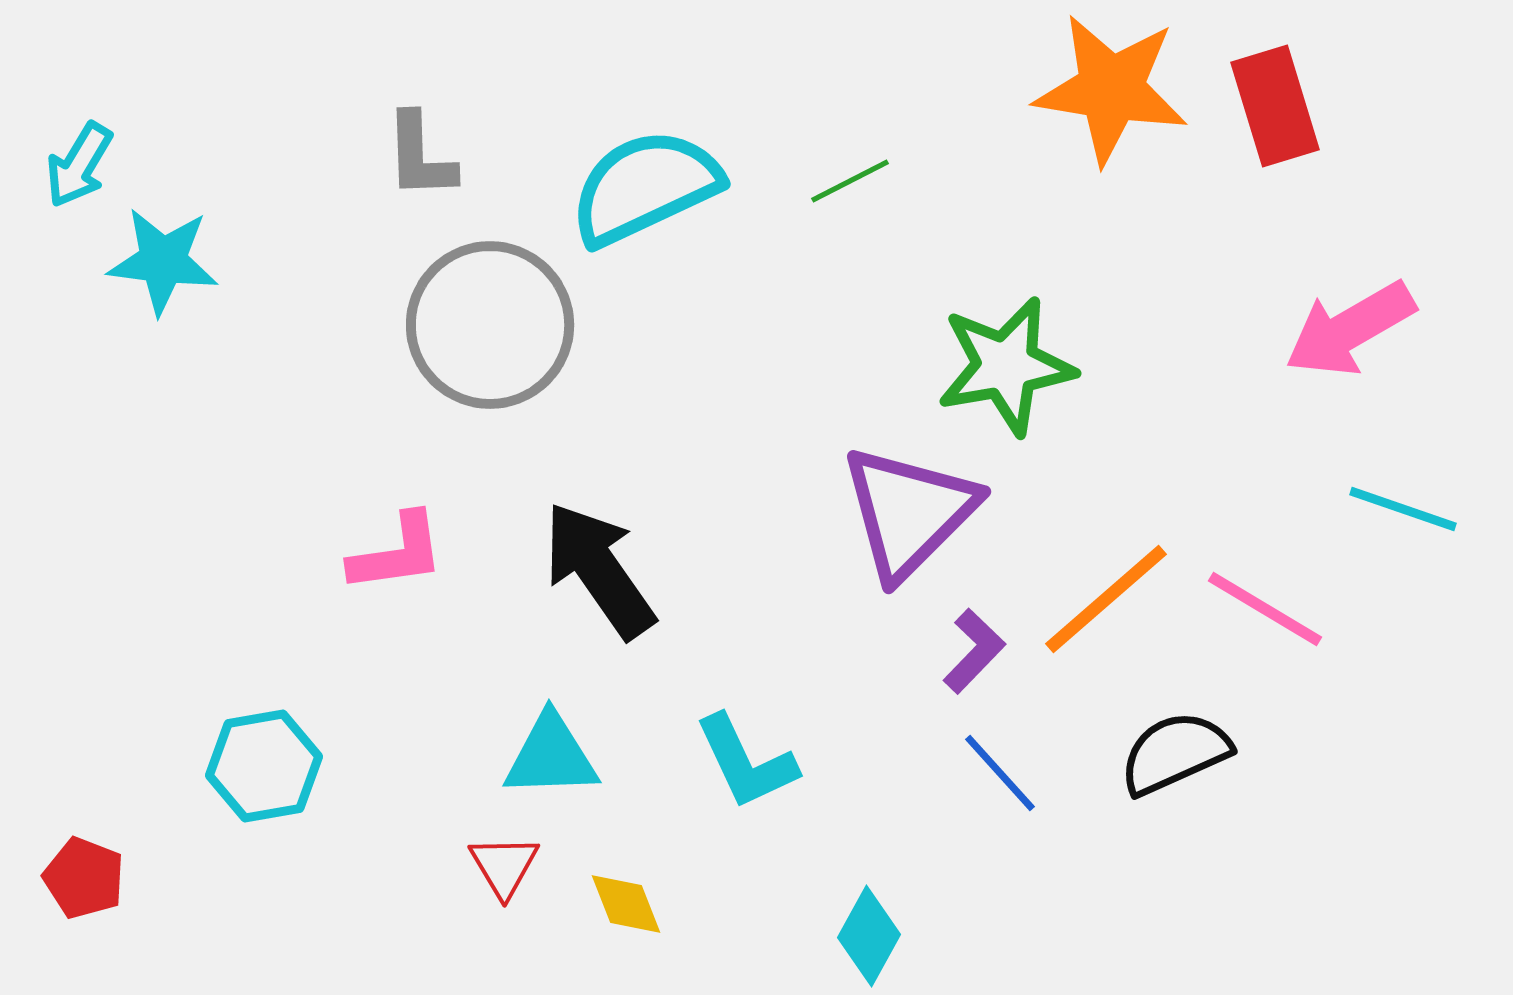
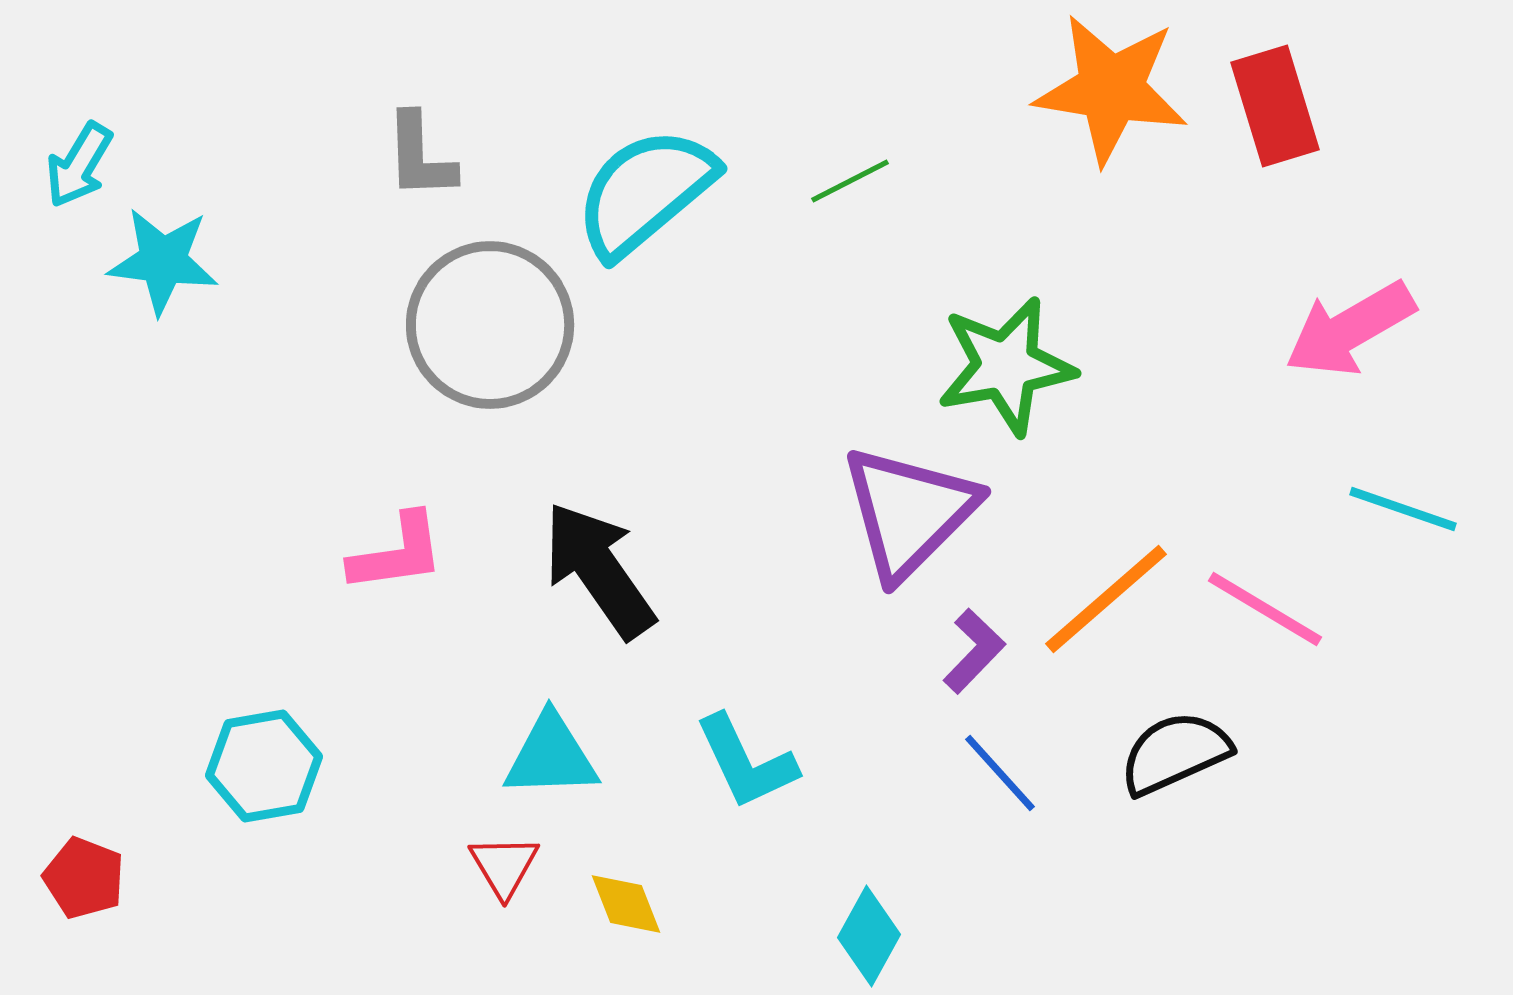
cyan semicircle: moved 5 px down; rotated 15 degrees counterclockwise
